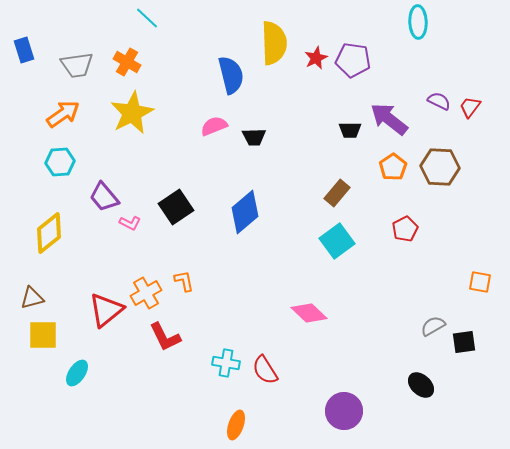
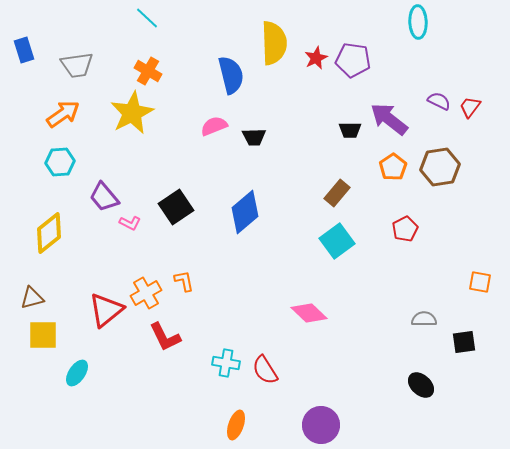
orange cross at (127, 62): moved 21 px right, 9 px down
brown hexagon at (440, 167): rotated 12 degrees counterclockwise
gray semicircle at (433, 326): moved 9 px left, 7 px up; rotated 30 degrees clockwise
purple circle at (344, 411): moved 23 px left, 14 px down
